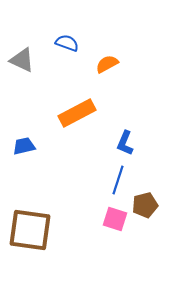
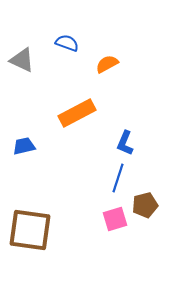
blue line: moved 2 px up
pink square: rotated 35 degrees counterclockwise
